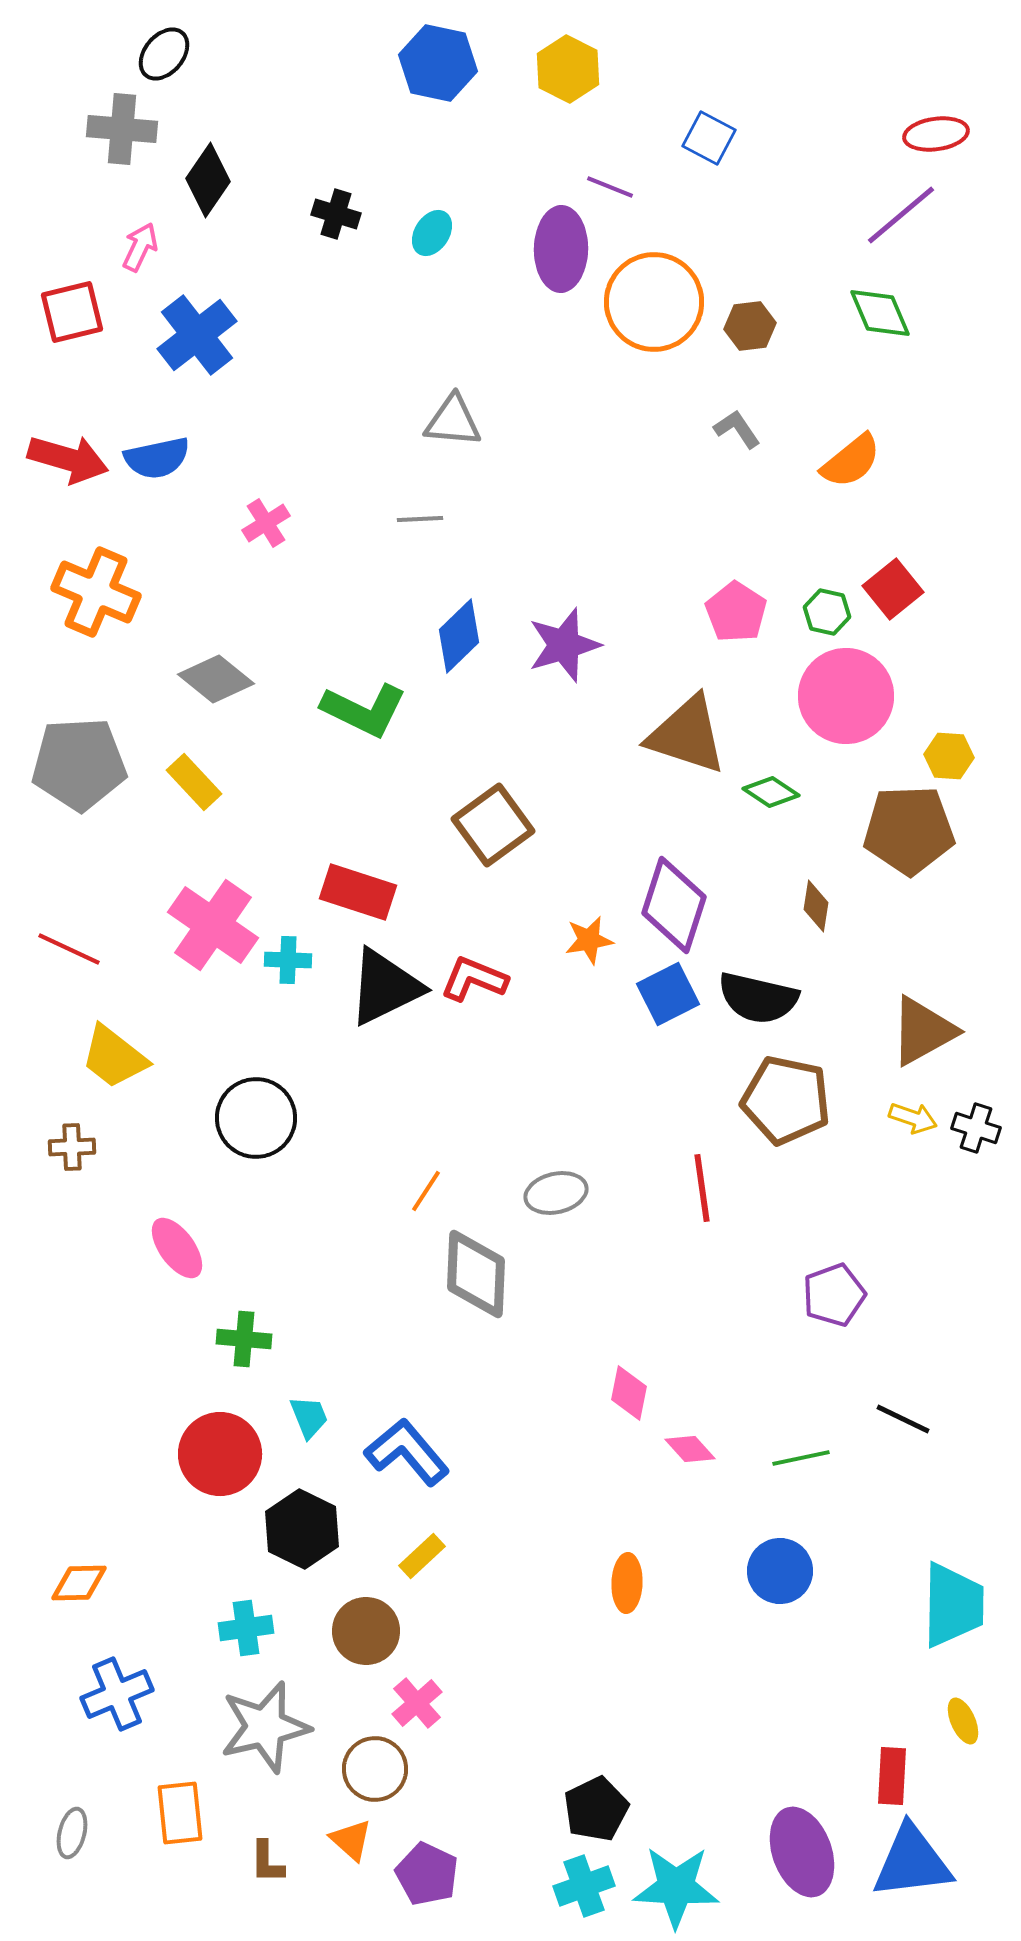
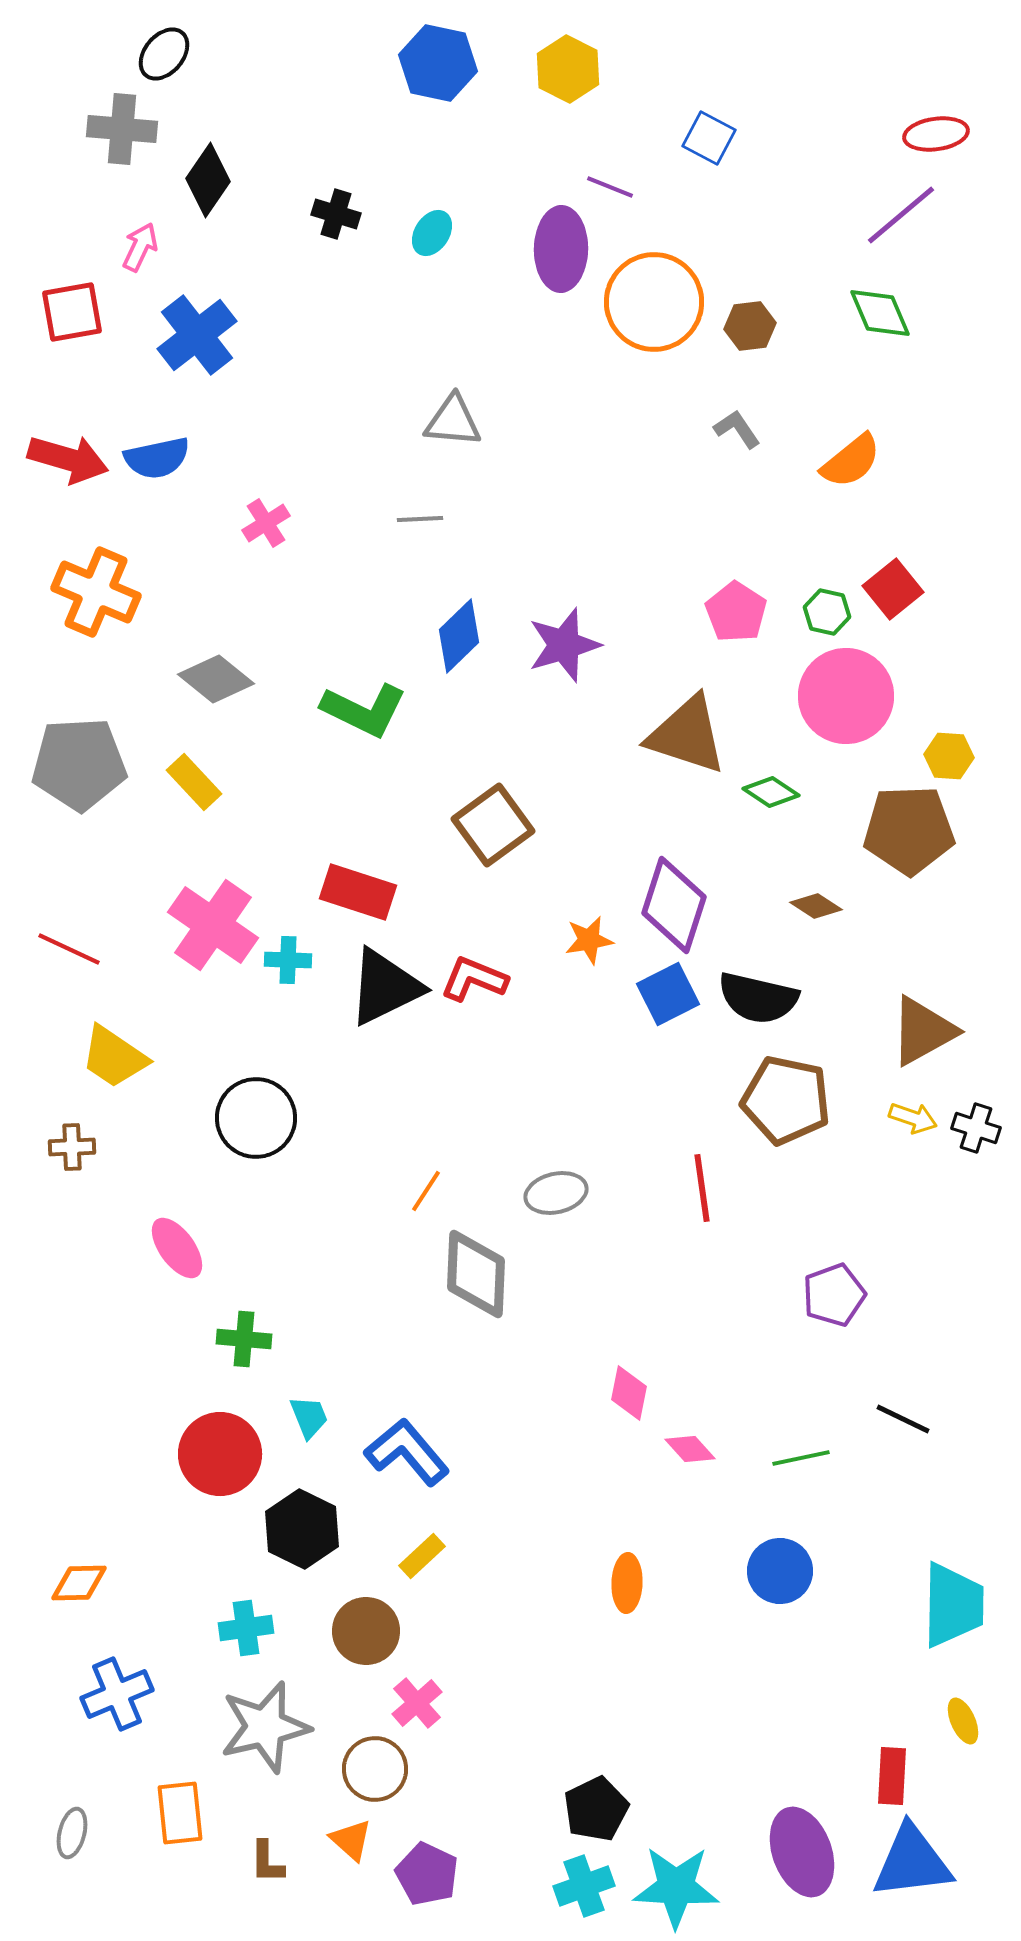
red square at (72, 312): rotated 4 degrees clockwise
brown diamond at (816, 906): rotated 66 degrees counterclockwise
yellow trapezoid at (114, 1057): rotated 4 degrees counterclockwise
